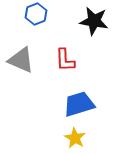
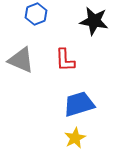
yellow star: rotated 15 degrees clockwise
